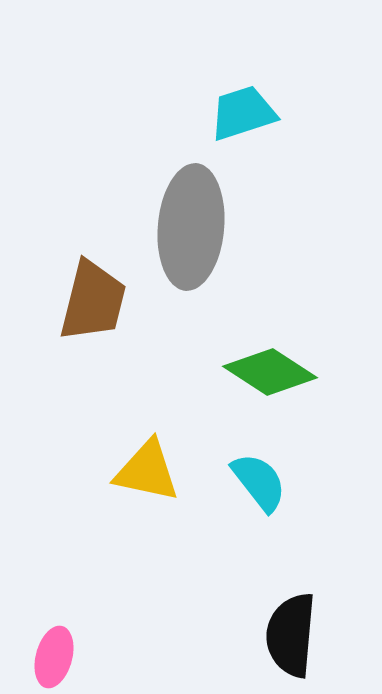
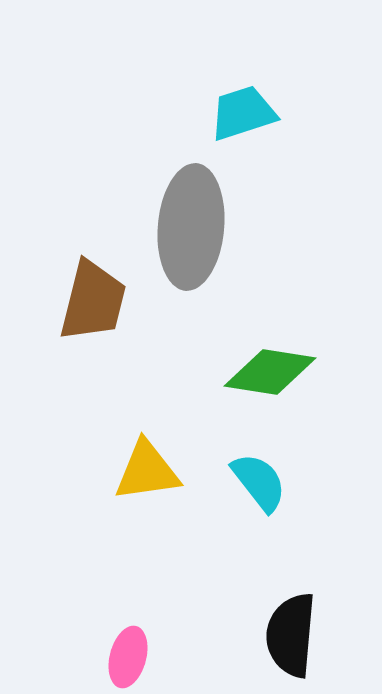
green diamond: rotated 24 degrees counterclockwise
yellow triangle: rotated 20 degrees counterclockwise
pink ellipse: moved 74 px right
